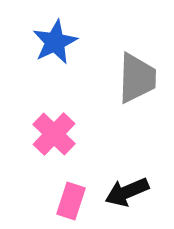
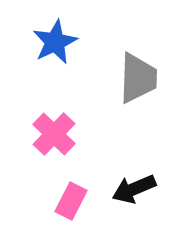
gray trapezoid: moved 1 px right
black arrow: moved 7 px right, 3 px up
pink rectangle: rotated 9 degrees clockwise
